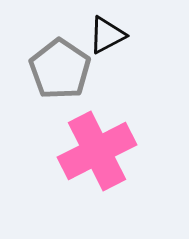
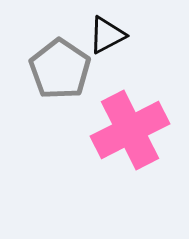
pink cross: moved 33 px right, 21 px up
